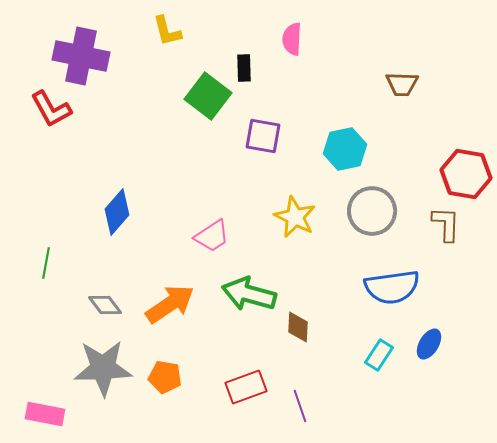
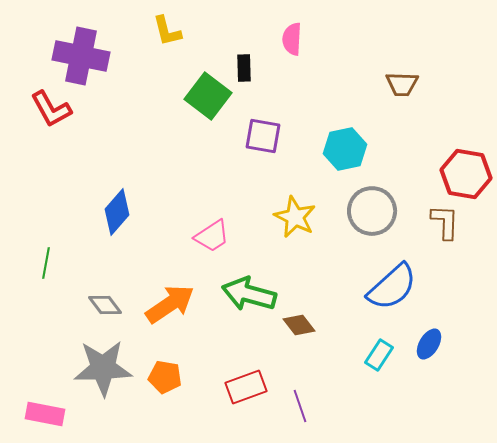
brown L-shape: moved 1 px left, 2 px up
blue semicircle: rotated 34 degrees counterclockwise
brown diamond: moved 1 px right, 2 px up; rotated 40 degrees counterclockwise
